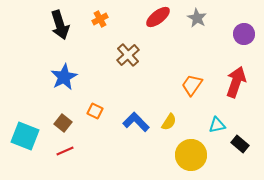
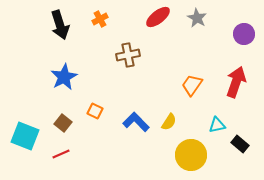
brown cross: rotated 30 degrees clockwise
red line: moved 4 px left, 3 px down
